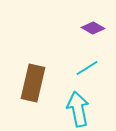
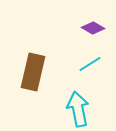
cyan line: moved 3 px right, 4 px up
brown rectangle: moved 11 px up
